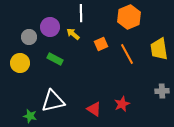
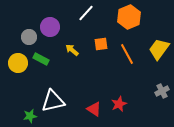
white line: moved 5 px right; rotated 42 degrees clockwise
yellow arrow: moved 1 px left, 16 px down
orange square: rotated 16 degrees clockwise
yellow trapezoid: rotated 45 degrees clockwise
green rectangle: moved 14 px left
yellow circle: moved 2 px left
gray cross: rotated 24 degrees counterclockwise
red star: moved 3 px left
green star: rotated 24 degrees counterclockwise
